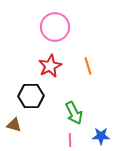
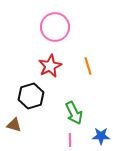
black hexagon: rotated 15 degrees counterclockwise
